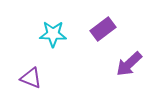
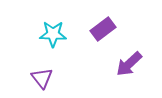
purple triangle: moved 11 px right; rotated 30 degrees clockwise
